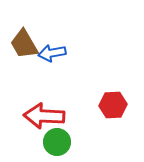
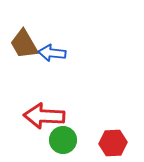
blue arrow: rotated 16 degrees clockwise
red hexagon: moved 38 px down
green circle: moved 6 px right, 2 px up
